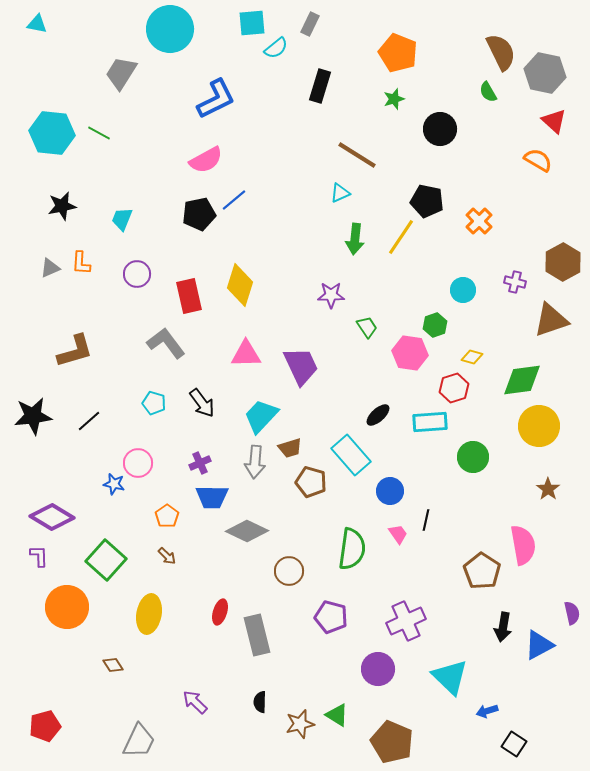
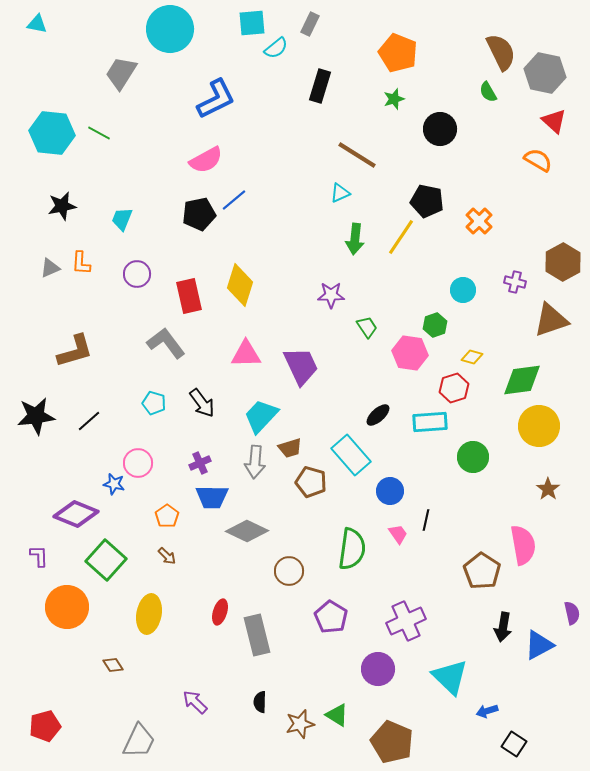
black star at (33, 416): moved 3 px right
purple diamond at (52, 517): moved 24 px right, 3 px up; rotated 9 degrees counterclockwise
purple pentagon at (331, 617): rotated 16 degrees clockwise
